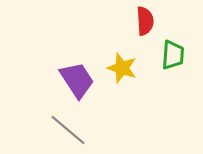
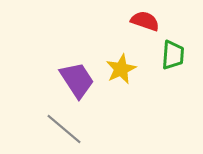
red semicircle: rotated 68 degrees counterclockwise
yellow star: moved 1 px left, 1 px down; rotated 28 degrees clockwise
gray line: moved 4 px left, 1 px up
